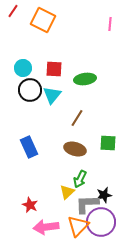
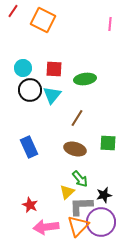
green arrow: rotated 66 degrees counterclockwise
gray L-shape: moved 6 px left, 2 px down
